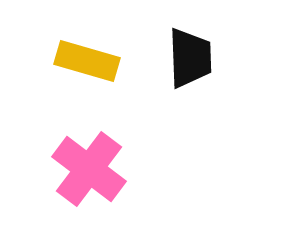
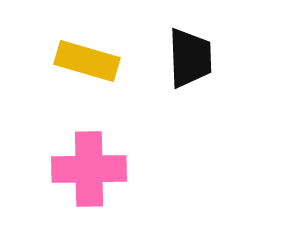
pink cross: rotated 38 degrees counterclockwise
